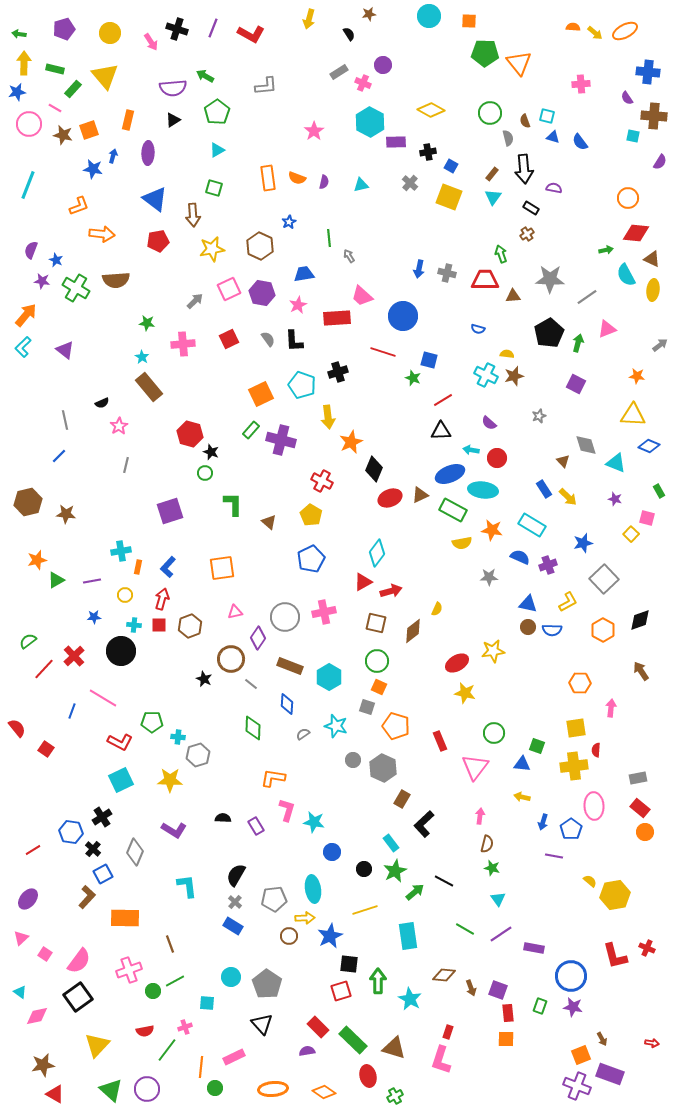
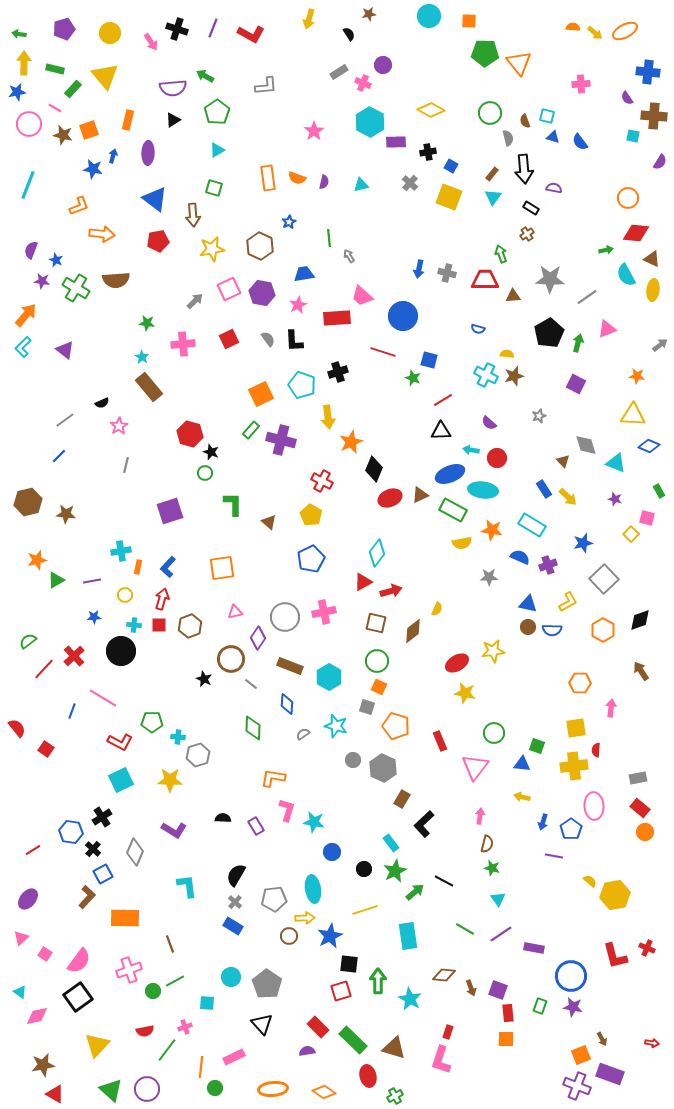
gray line at (65, 420): rotated 66 degrees clockwise
